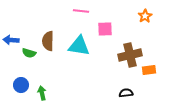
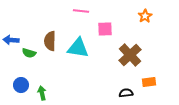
brown semicircle: moved 2 px right
cyan triangle: moved 1 px left, 2 px down
brown cross: rotated 30 degrees counterclockwise
orange rectangle: moved 12 px down
